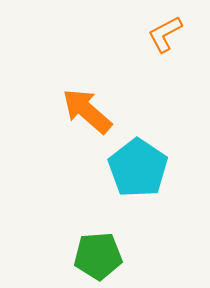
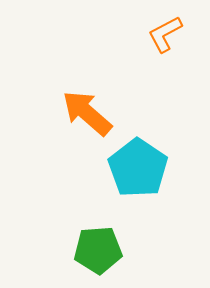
orange arrow: moved 2 px down
green pentagon: moved 6 px up
